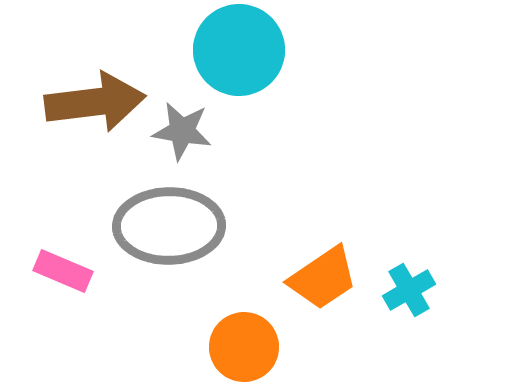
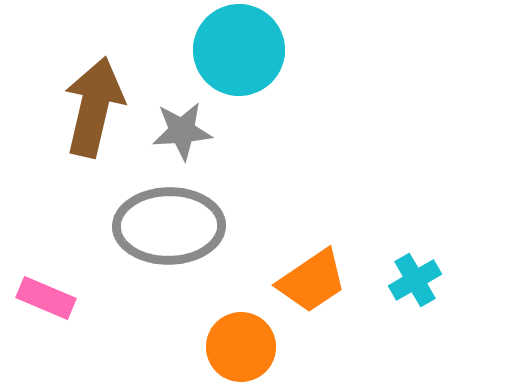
brown arrow: moved 1 px left, 5 px down; rotated 70 degrees counterclockwise
gray star: rotated 14 degrees counterclockwise
pink rectangle: moved 17 px left, 27 px down
orange trapezoid: moved 11 px left, 3 px down
cyan cross: moved 6 px right, 10 px up
orange circle: moved 3 px left
